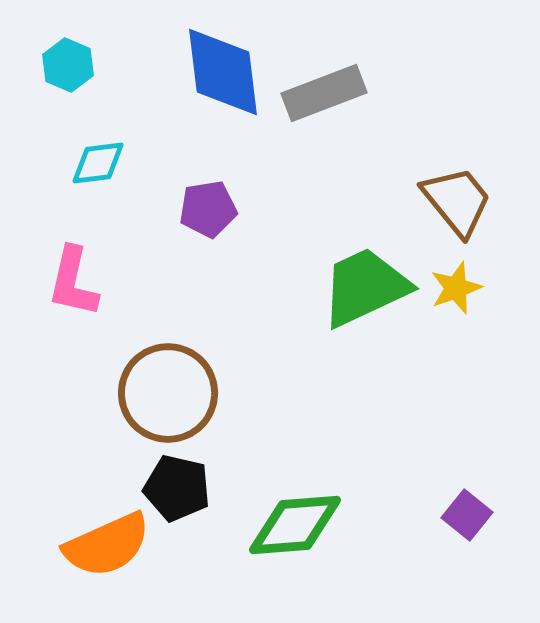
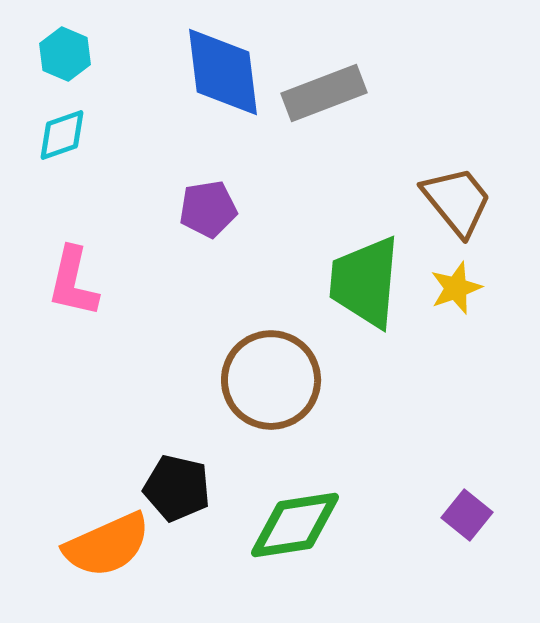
cyan hexagon: moved 3 px left, 11 px up
cyan diamond: moved 36 px left, 28 px up; rotated 12 degrees counterclockwise
green trapezoid: moved 5 px up; rotated 60 degrees counterclockwise
brown circle: moved 103 px right, 13 px up
green diamond: rotated 4 degrees counterclockwise
